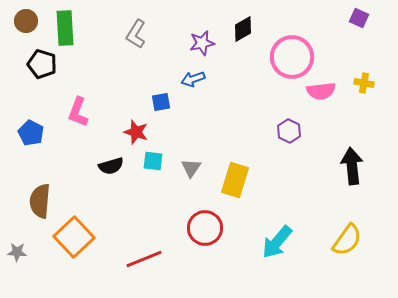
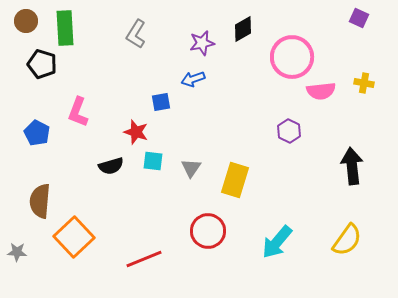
blue pentagon: moved 6 px right
red circle: moved 3 px right, 3 px down
